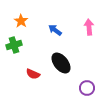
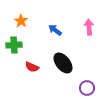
green cross: rotated 14 degrees clockwise
black ellipse: moved 2 px right
red semicircle: moved 1 px left, 7 px up
